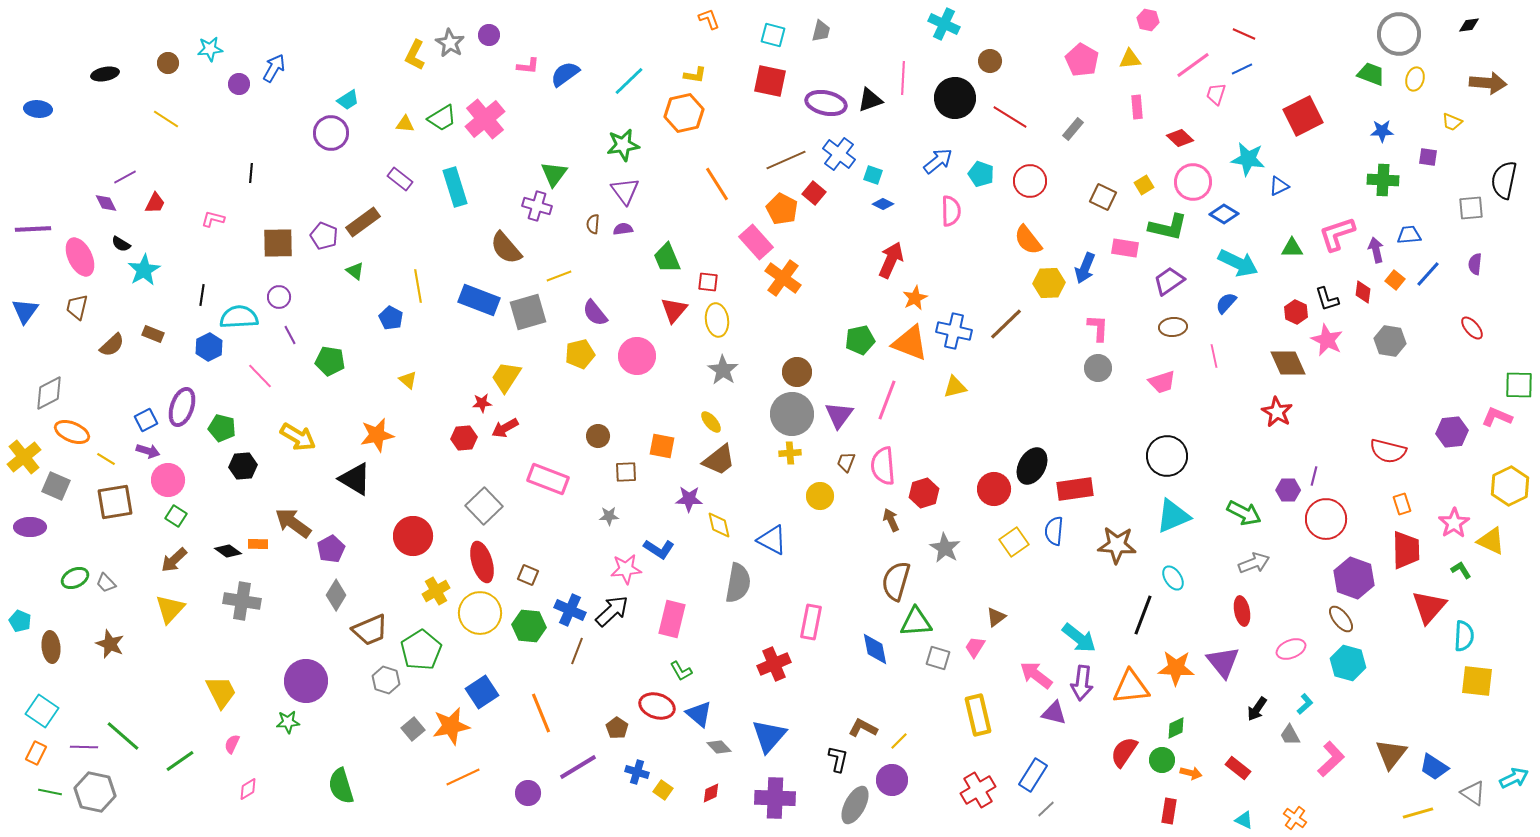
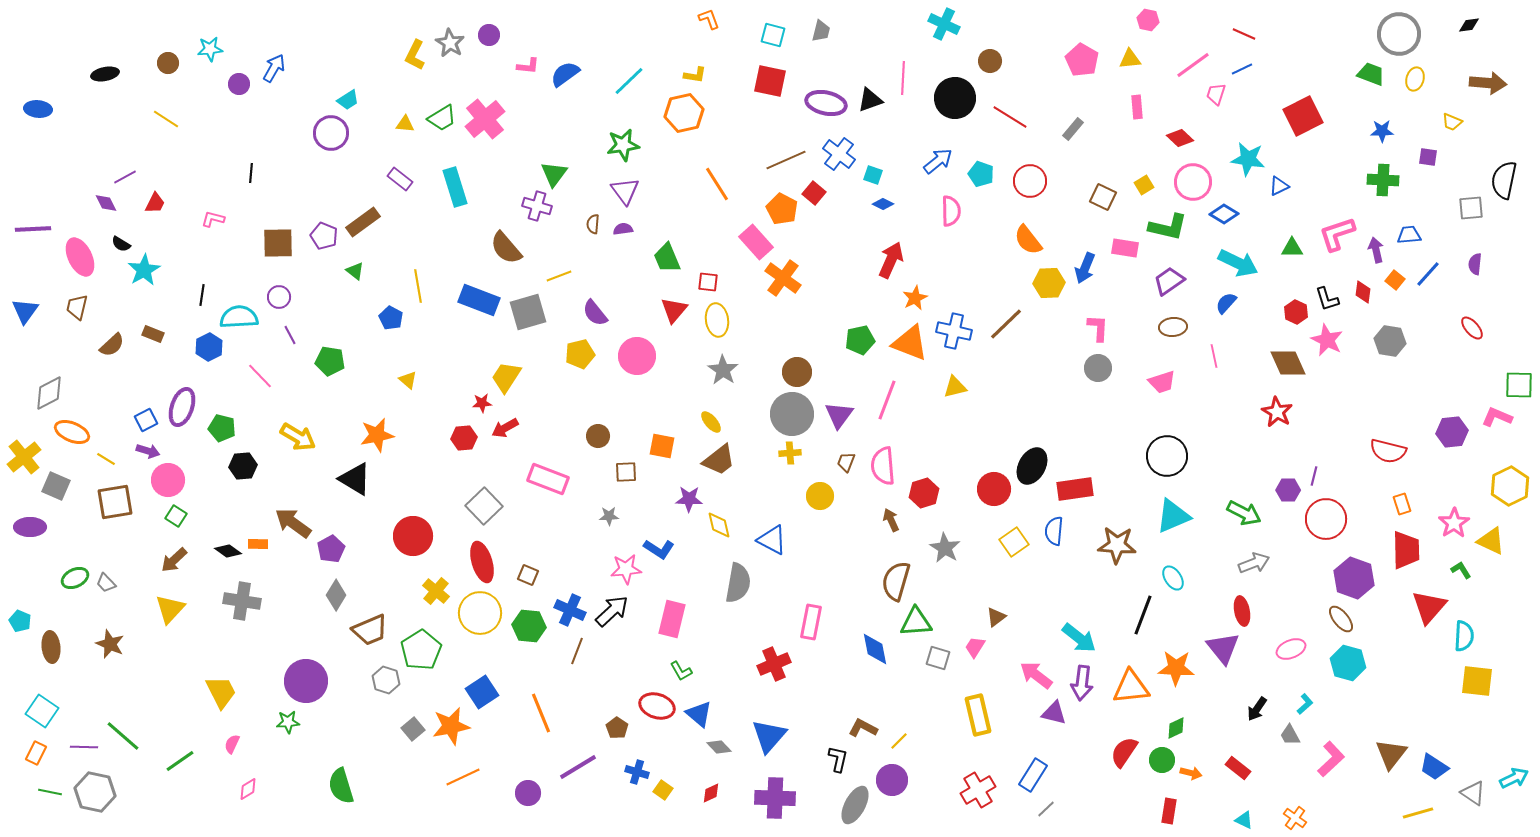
yellow cross at (436, 591): rotated 20 degrees counterclockwise
purple triangle at (1223, 662): moved 14 px up
